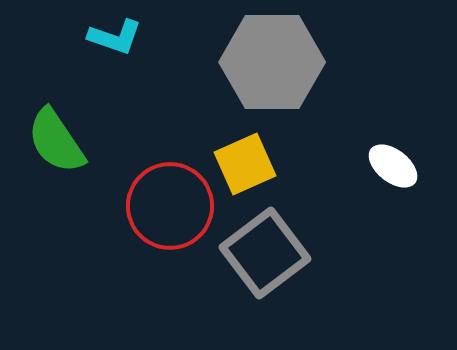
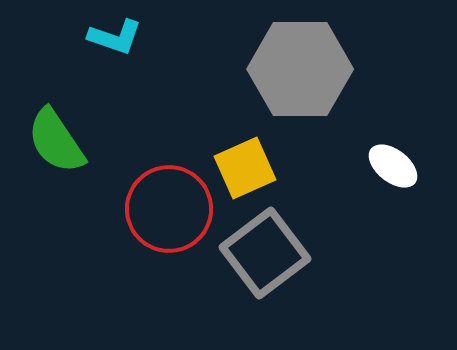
gray hexagon: moved 28 px right, 7 px down
yellow square: moved 4 px down
red circle: moved 1 px left, 3 px down
